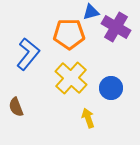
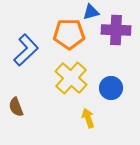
purple cross: moved 3 px down; rotated 28 degrees counterclockwise
blue L-shape: moved 2 px left, 4 px up; rotated 8 degrees clockwise
